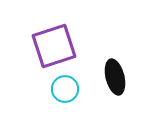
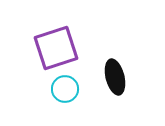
purple square: moved 2 px right, 2 px down
